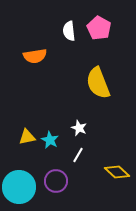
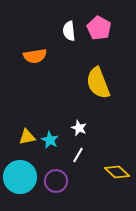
cyan circle: moved 1 px right, 10 px up
